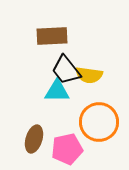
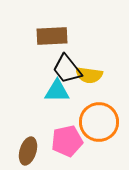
black trapezoid: moved 1 px right, 1 px up
brown ellipse: moved 6 px left, 12 px down
pink pentagon: moved 8 px up
